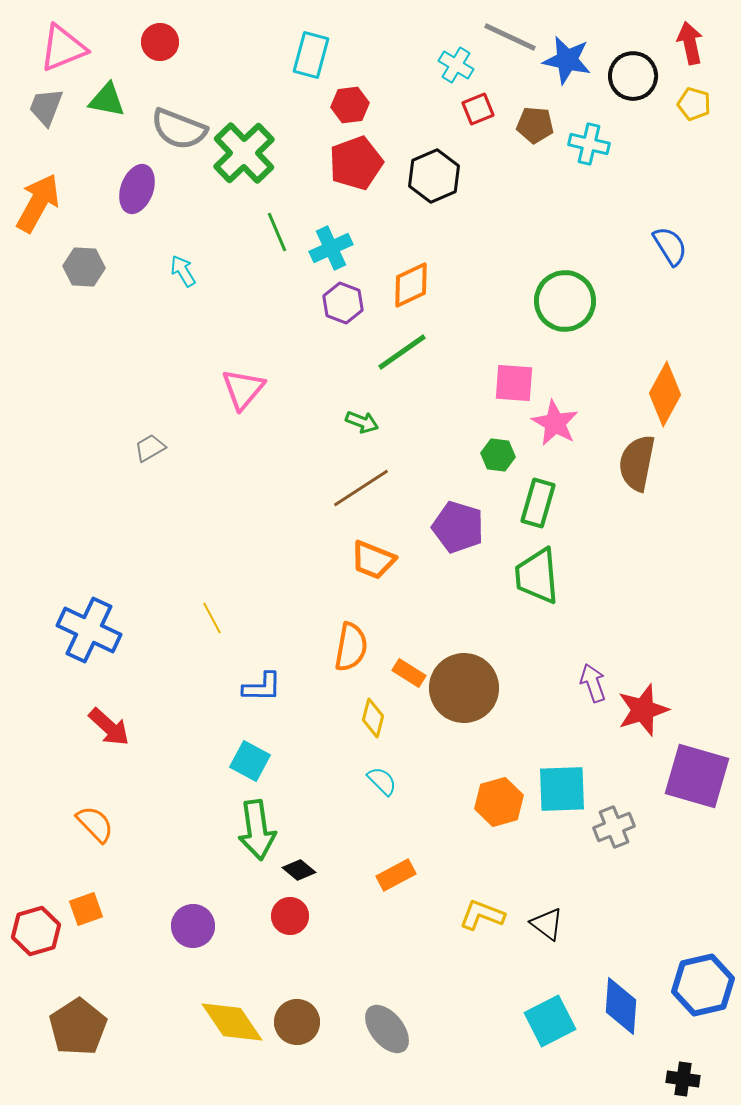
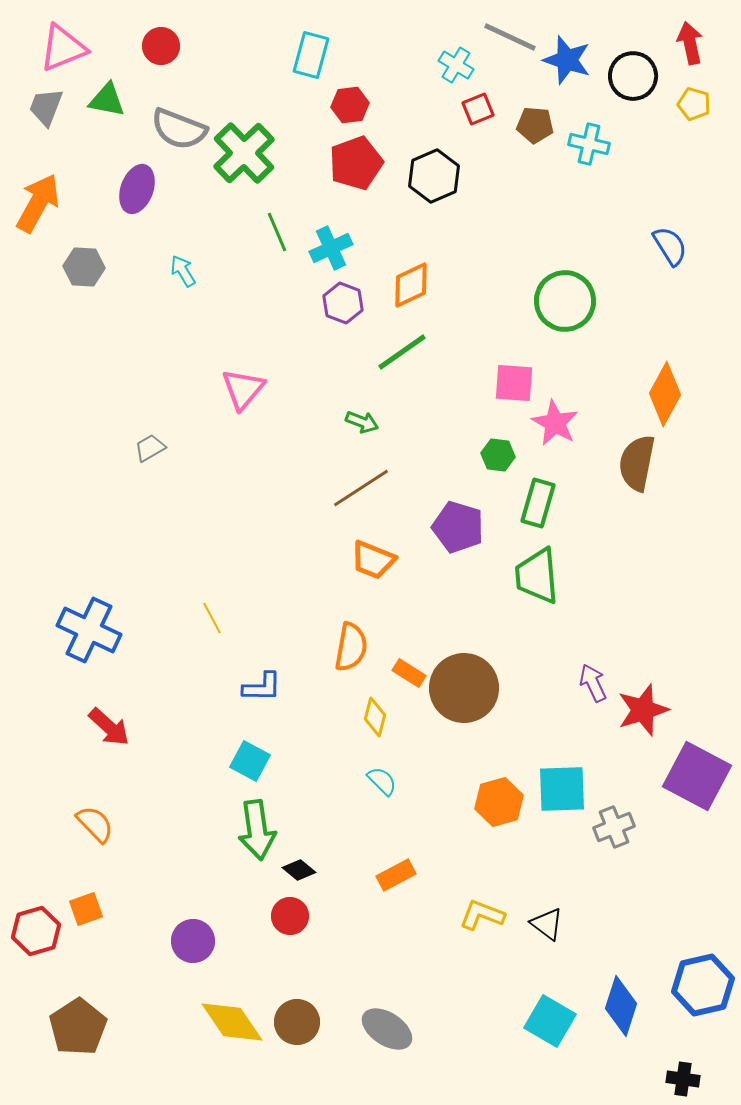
red circle at (160, 42): moved 1 px right, 4 px down
blue star at (567, 60): rotated 6 degrees clockwise
purple arrow at (593, 683): rotated 6 degrees counterclockwise
yellow diamond at (373, 718): moved 2 px right, 1 px up
purple square at (697, 776): rotated 12 degrees clockwise
purple circle at (193, 926): moved 15 px down
blue diamond at (621, 1006): rotated 14 degrees clockwise
cyan square at (550, 1021): rotated 33 degrees counterclockwise
gray ellipse at (387, 1029): rotated 18 degrees counterclockwise
